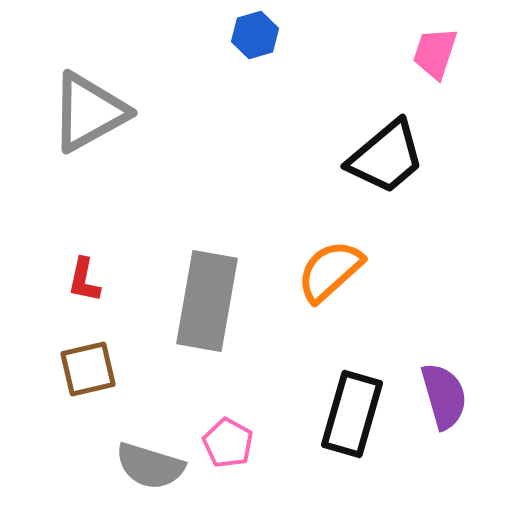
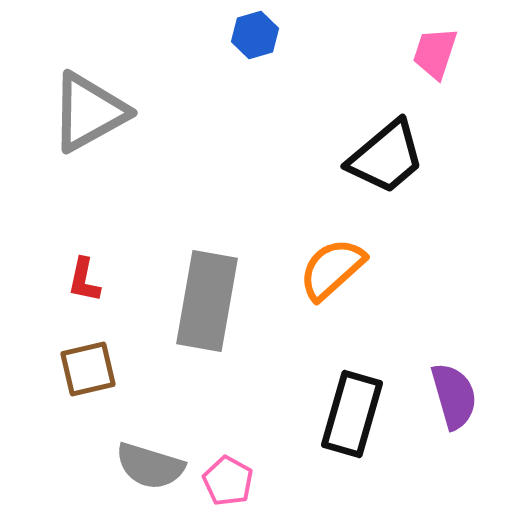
orange semicircle: moved 2 px right, 2 px up
purple semicircle: moved 10 px right
pink pentagon: moved 38 px down
